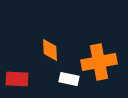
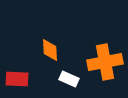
orange cross: moved 6 px right
white rectangle: rotated 12 degrees clockwise
